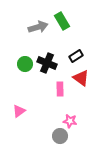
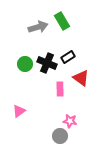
black rectangle: moved 8 px left, 1 px down
